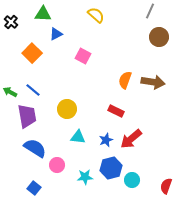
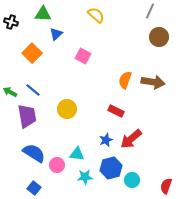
black cross: rotated 24 degrees counterclockwise
blue triangle: rotated 16 degrees counterclockwise
cyan triangle: moved 1 px left, 17 px down
blue semicircle: moved 1 px left, 5 px down
